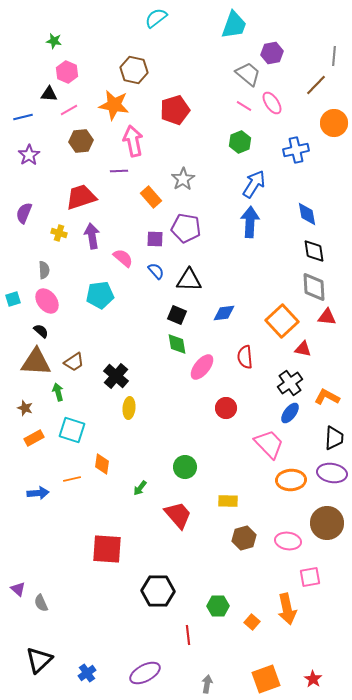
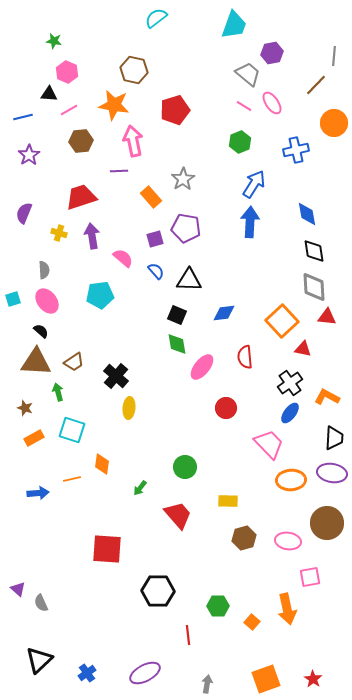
purple square at (155, 239): rotated 18 degrees counterclockwise
